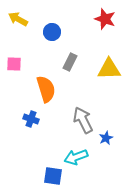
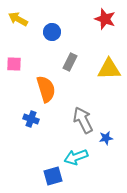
blue star: rotated 16 degrees clockwise
blue square: rotated 24 degrees counterclockwise
